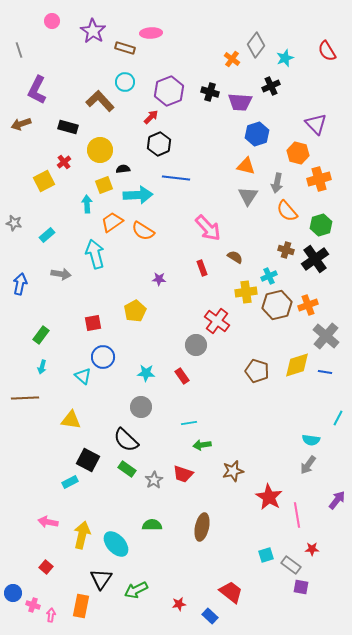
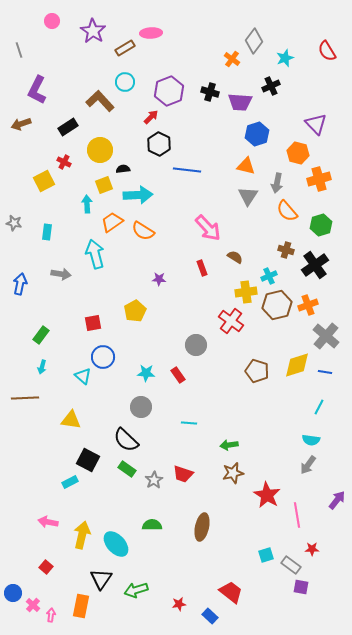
gray diamond at (256, 45): moved 2 px left, 4 px up
brown rectangle at (125, 48): rotated 48 degrees counterclockwise
black rectangle at (68, 127): rotated 48 degrees counterclockwise
black hexagon at (159, 144): rotated 10 degrees counterclockwise
red cross at (64, 162): rotated 24 degrees counterclockwise
blue line at (176, 178): moved 11 px right, 8 px up
cyan rectangle at (47, 235): moved 3 px up; rotated 42 degrees counterclockwise
black cross at (315, 259): moved 6 px down
red cross at (217, 321): moved 14 px right
red rectangle at (182, 376): moved 4 px left, 1 px up
cyan line at (338, 418): moved 19 px left, 11 px up
cyan line at (189, 423): rotated 14 degrees clockwise
green arrow at (202, 445): moved 27 px right
brown star at (233, 471): moved 2 px down
red star at (269, 497): moved 2 px left, 2 px up
green arrow at (136, 590): rotated 10 degrees clockwise
pink cross at (33, 605): rotated 24 degrees clockwise
